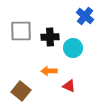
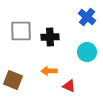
blue cross: moved 2 px right, 1 px down
cyan circle: moved 14 px right, 4 px down
brown square: moved 8 px left, 11 px up; rotated 18 degrees counterclockwise
